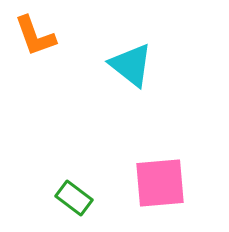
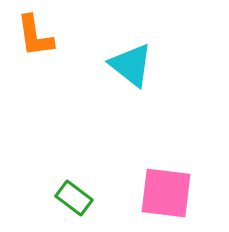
orange L-shape: rotated 12 degrees clockwise
pink square: moved 6 px right, 10 px down; rotated 12 degrees clockwise
